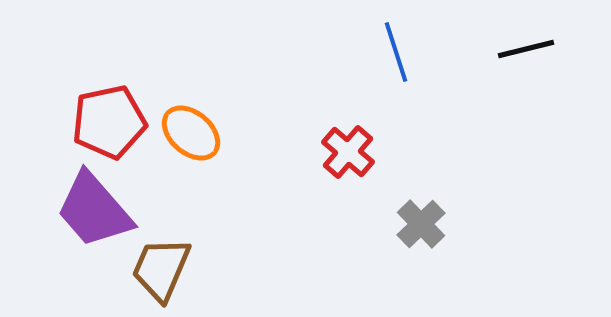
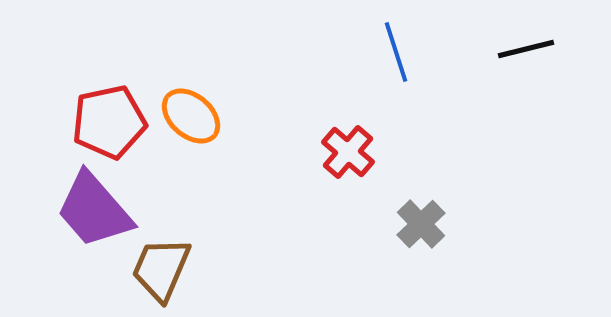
orange ellipse: moved 17 px up
